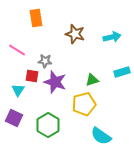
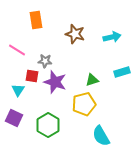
orange rectangle: moved 2 px down
cyan semicircle: rotated 25 degrees clockwise
